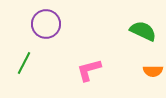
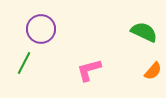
purple circle: moved 5 px left, 5 px down
green semicircle: moved 1 px right, 1 px down
orange semicircle: rotated 48 degrees counterclockwise
